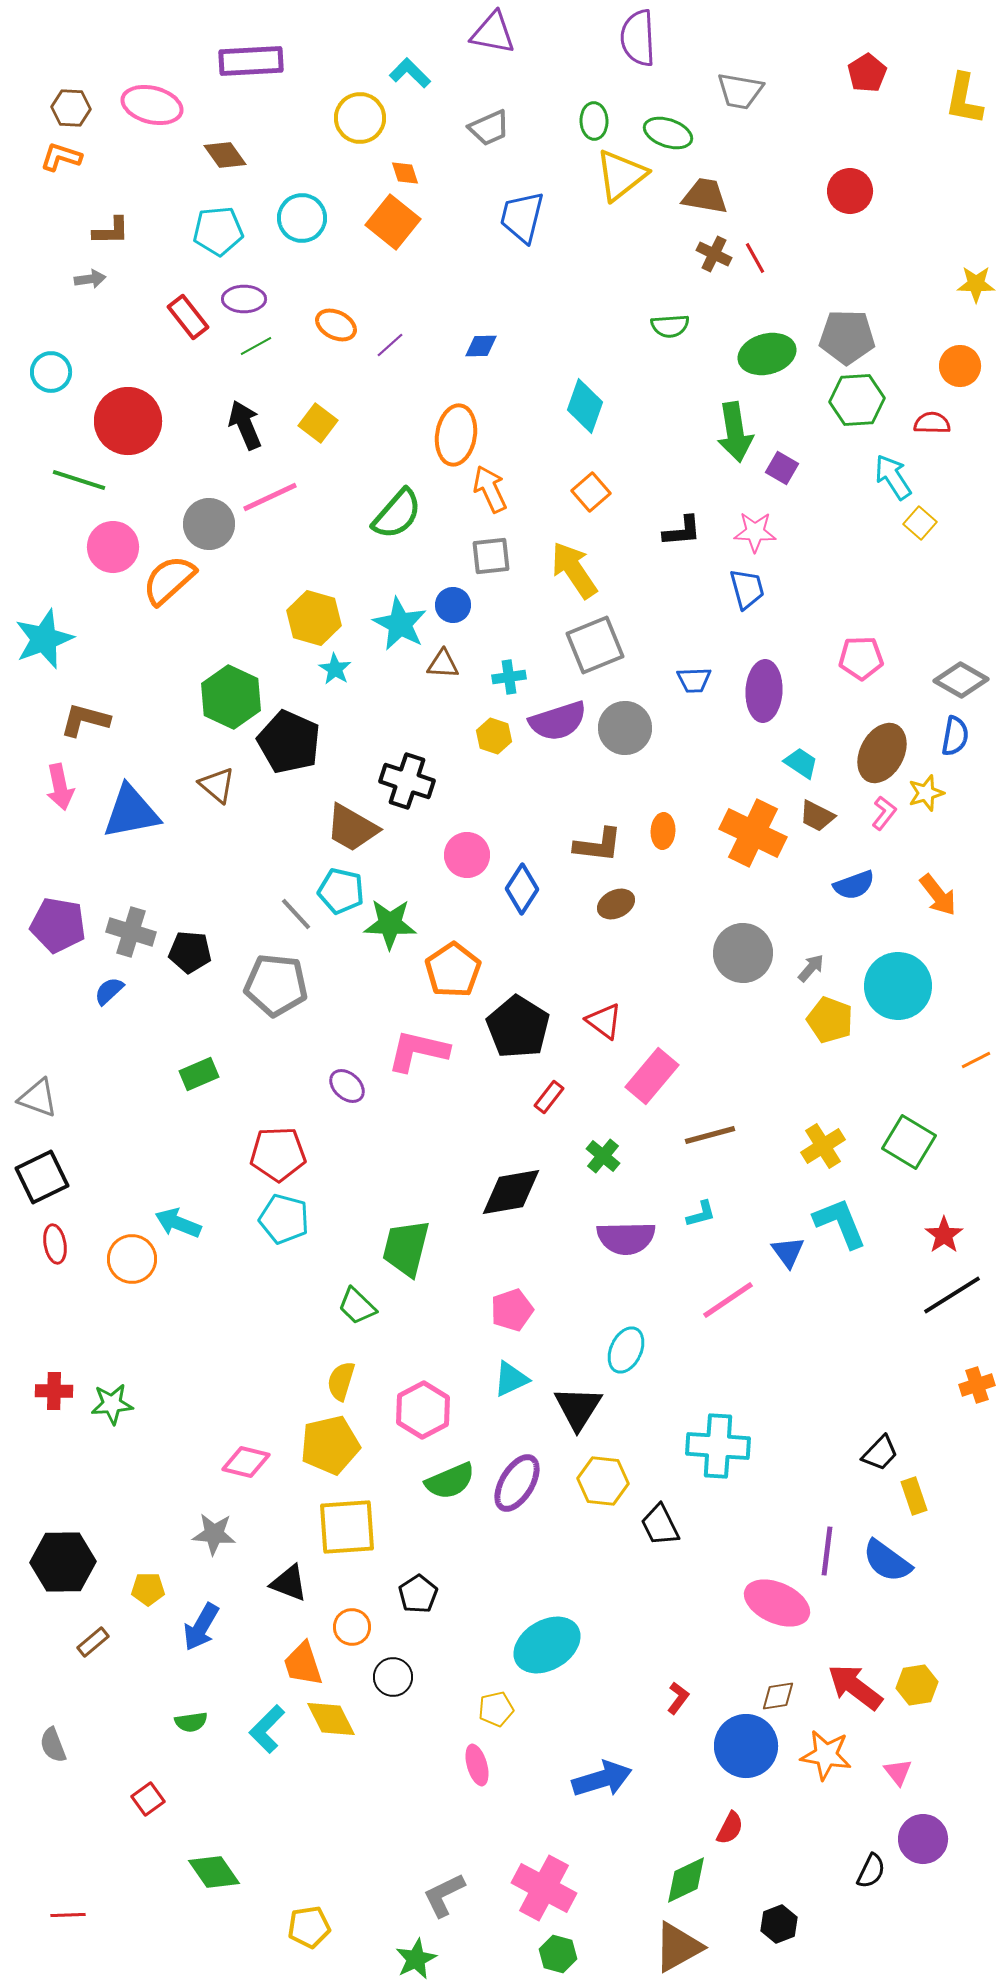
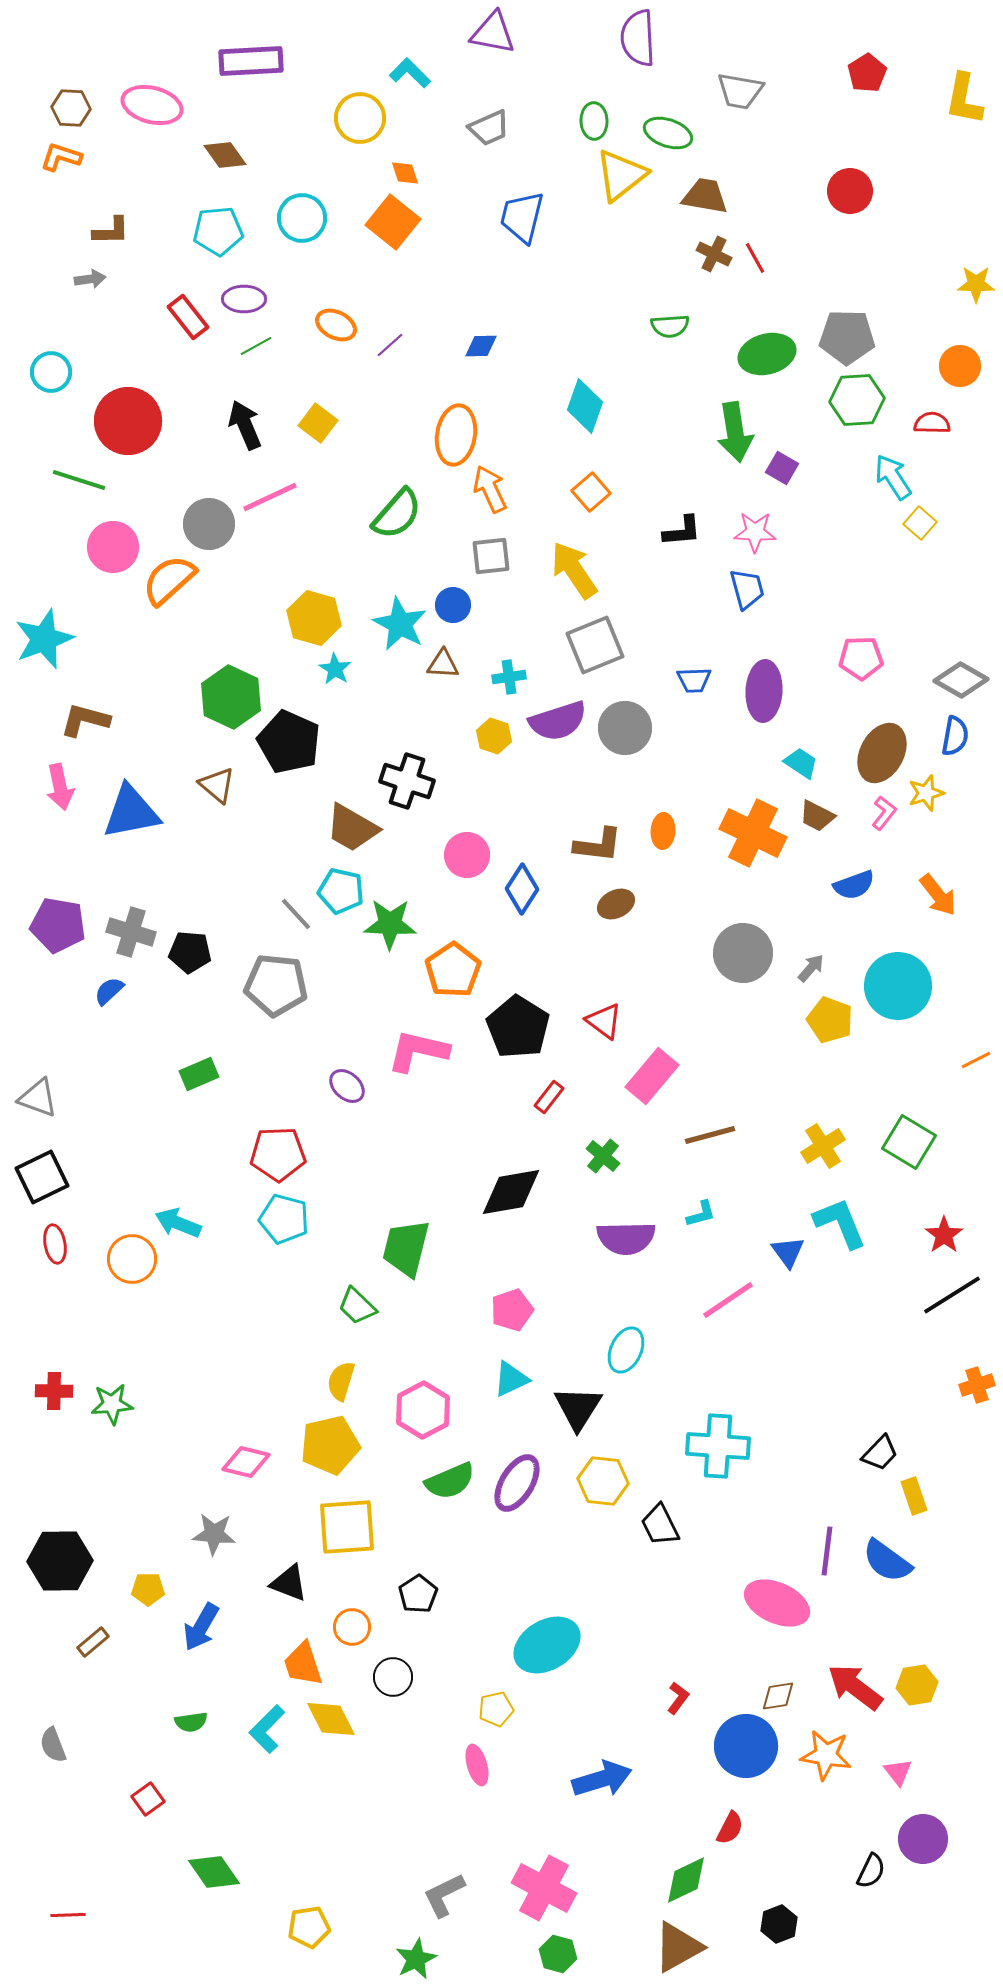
black hexagon at (63, 1562): moved 3 px left, 1 px up
